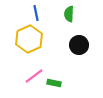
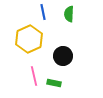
blue line: moved 7 px right, 1 px up
black circle: moved 16 px left, 11 px down
pink line: rotated 66 degrees counterclockwise
